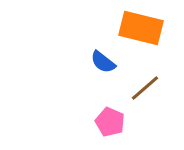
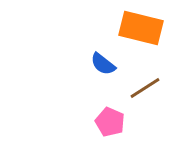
blue semicircle: moved 2 px down
brown line: rotated 8 degrees clockwise
